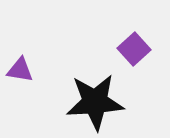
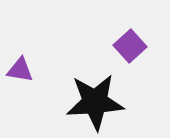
purple square: moved 4 px left, 3 px up
